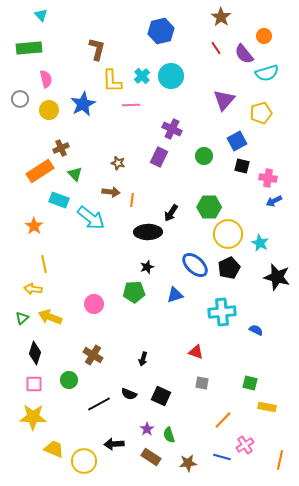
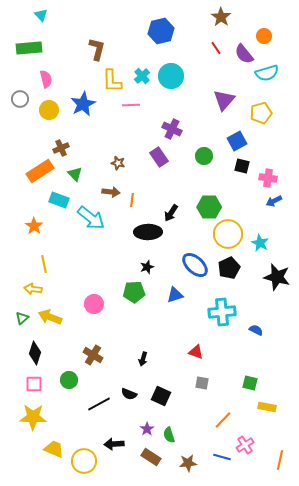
purple rectangle at (159, 157): rotated 60 degrees counterclockwise
